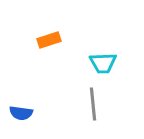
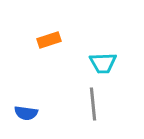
blue semicircle: moved 5 px right
